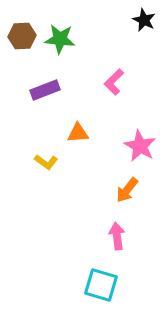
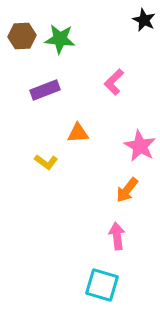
cyan square: moved 1 px right
